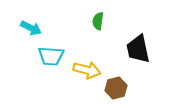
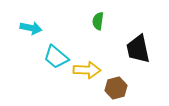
cyan arrow: rotated 15 degrees counterclockwise
cyan trapezoid: moved 5 px right, 1 px down; rotated 36 degrees clockwise
yellow arrow: rotated 12 degrees counterclockwise
